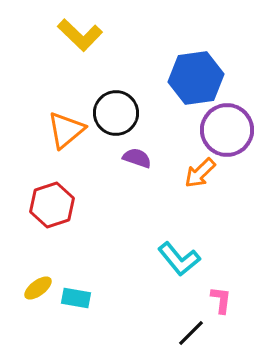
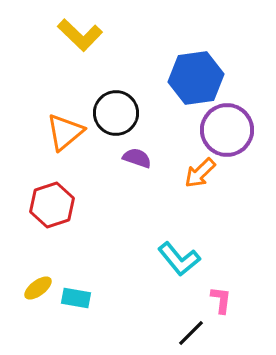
orange triangle: moved 1 px left, 2 px down
